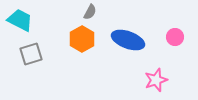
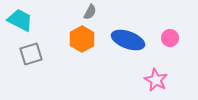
pink circle: moved 5 px left, 1 px down
pink star: rotated 25 degrees counterclockwise
